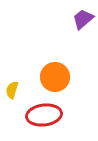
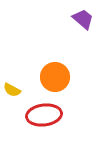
purple trapezoid: rotated 80 degrees clockwise
yellow semicircle: rotated 78 degrees counterclockwise
